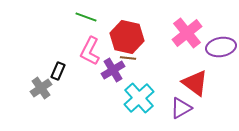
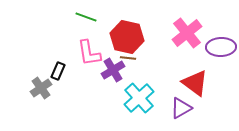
purple ellipse: rotated 8 degrees clockwise
pink L-shape: moved 1 px left, 2 px down; rotated 36 degrees counterclockwise
